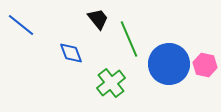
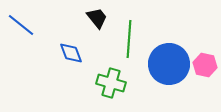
black trapezoid: moved 1 px left, 1 px up
green line: rotated 27 degrees clockwise
green cross: rotated 36 degrees counterclockwise
